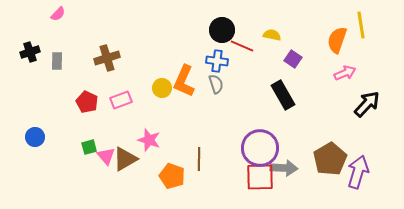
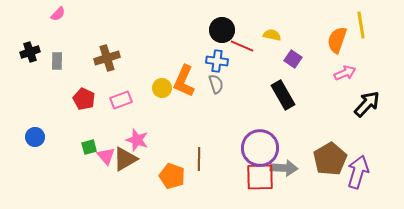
red pentagon: moved 3 px left, 3 px up
pink star: moved 12 px left
